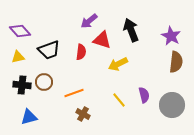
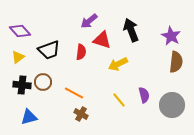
yellow triangle: rotated 24 degrees counterclockwise
brown circle: moved 1 px left
orange line: rotated 48 degrees clockwise
brown cross: moved 2 px left
